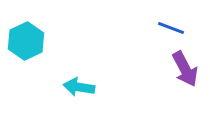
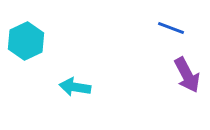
purple arrow: moved 2 px right, 6 px down
cyan arrow: moved 4 px left
